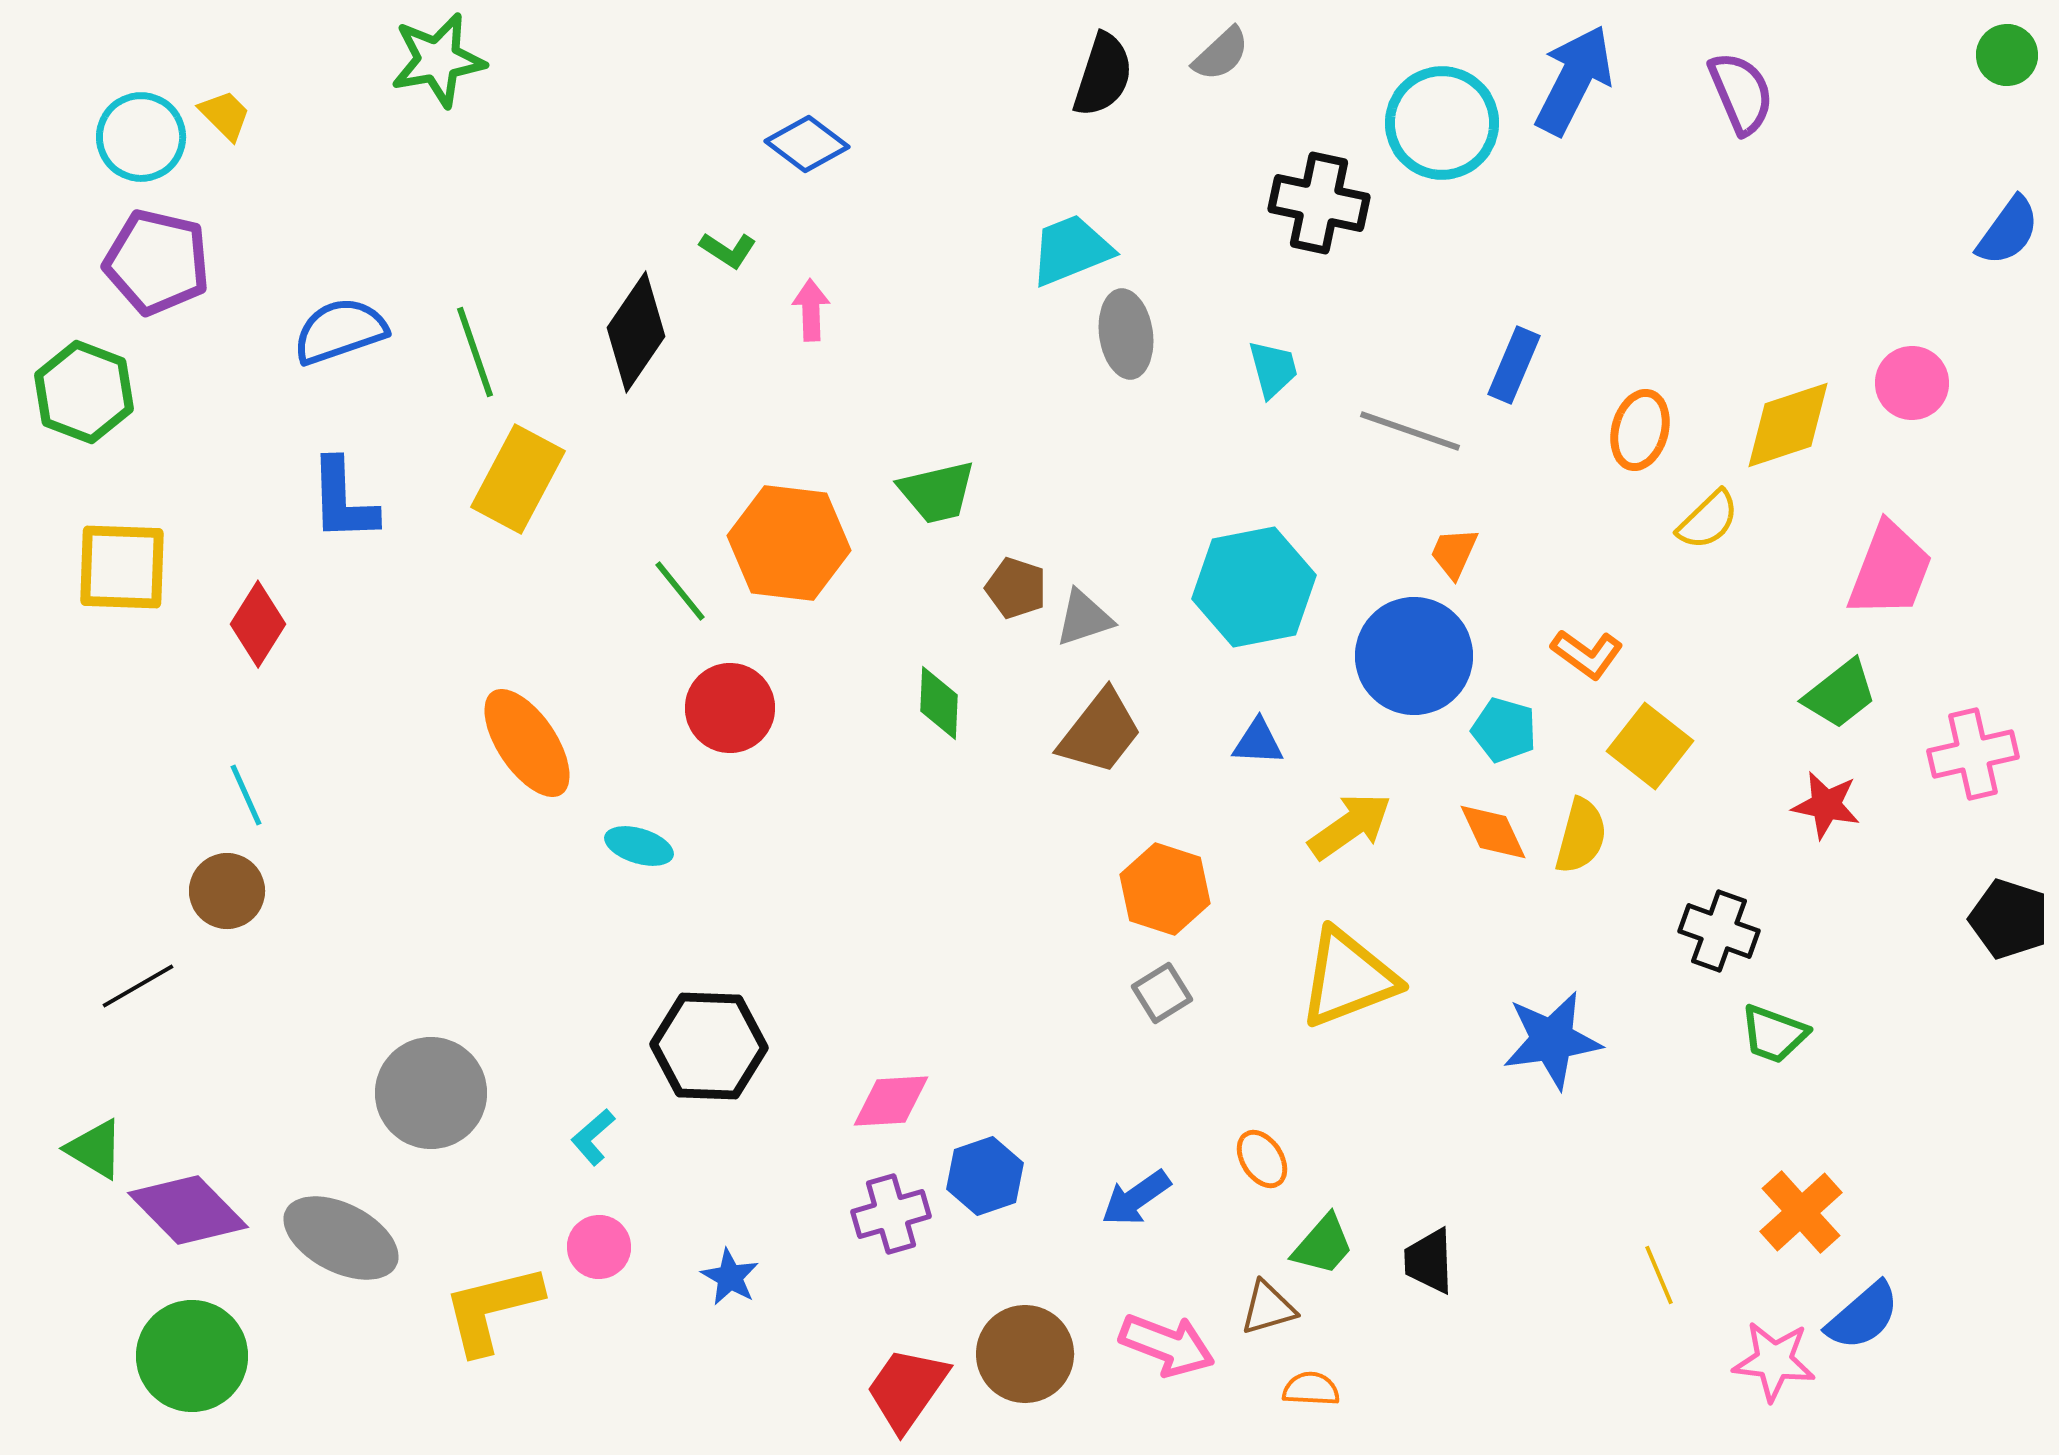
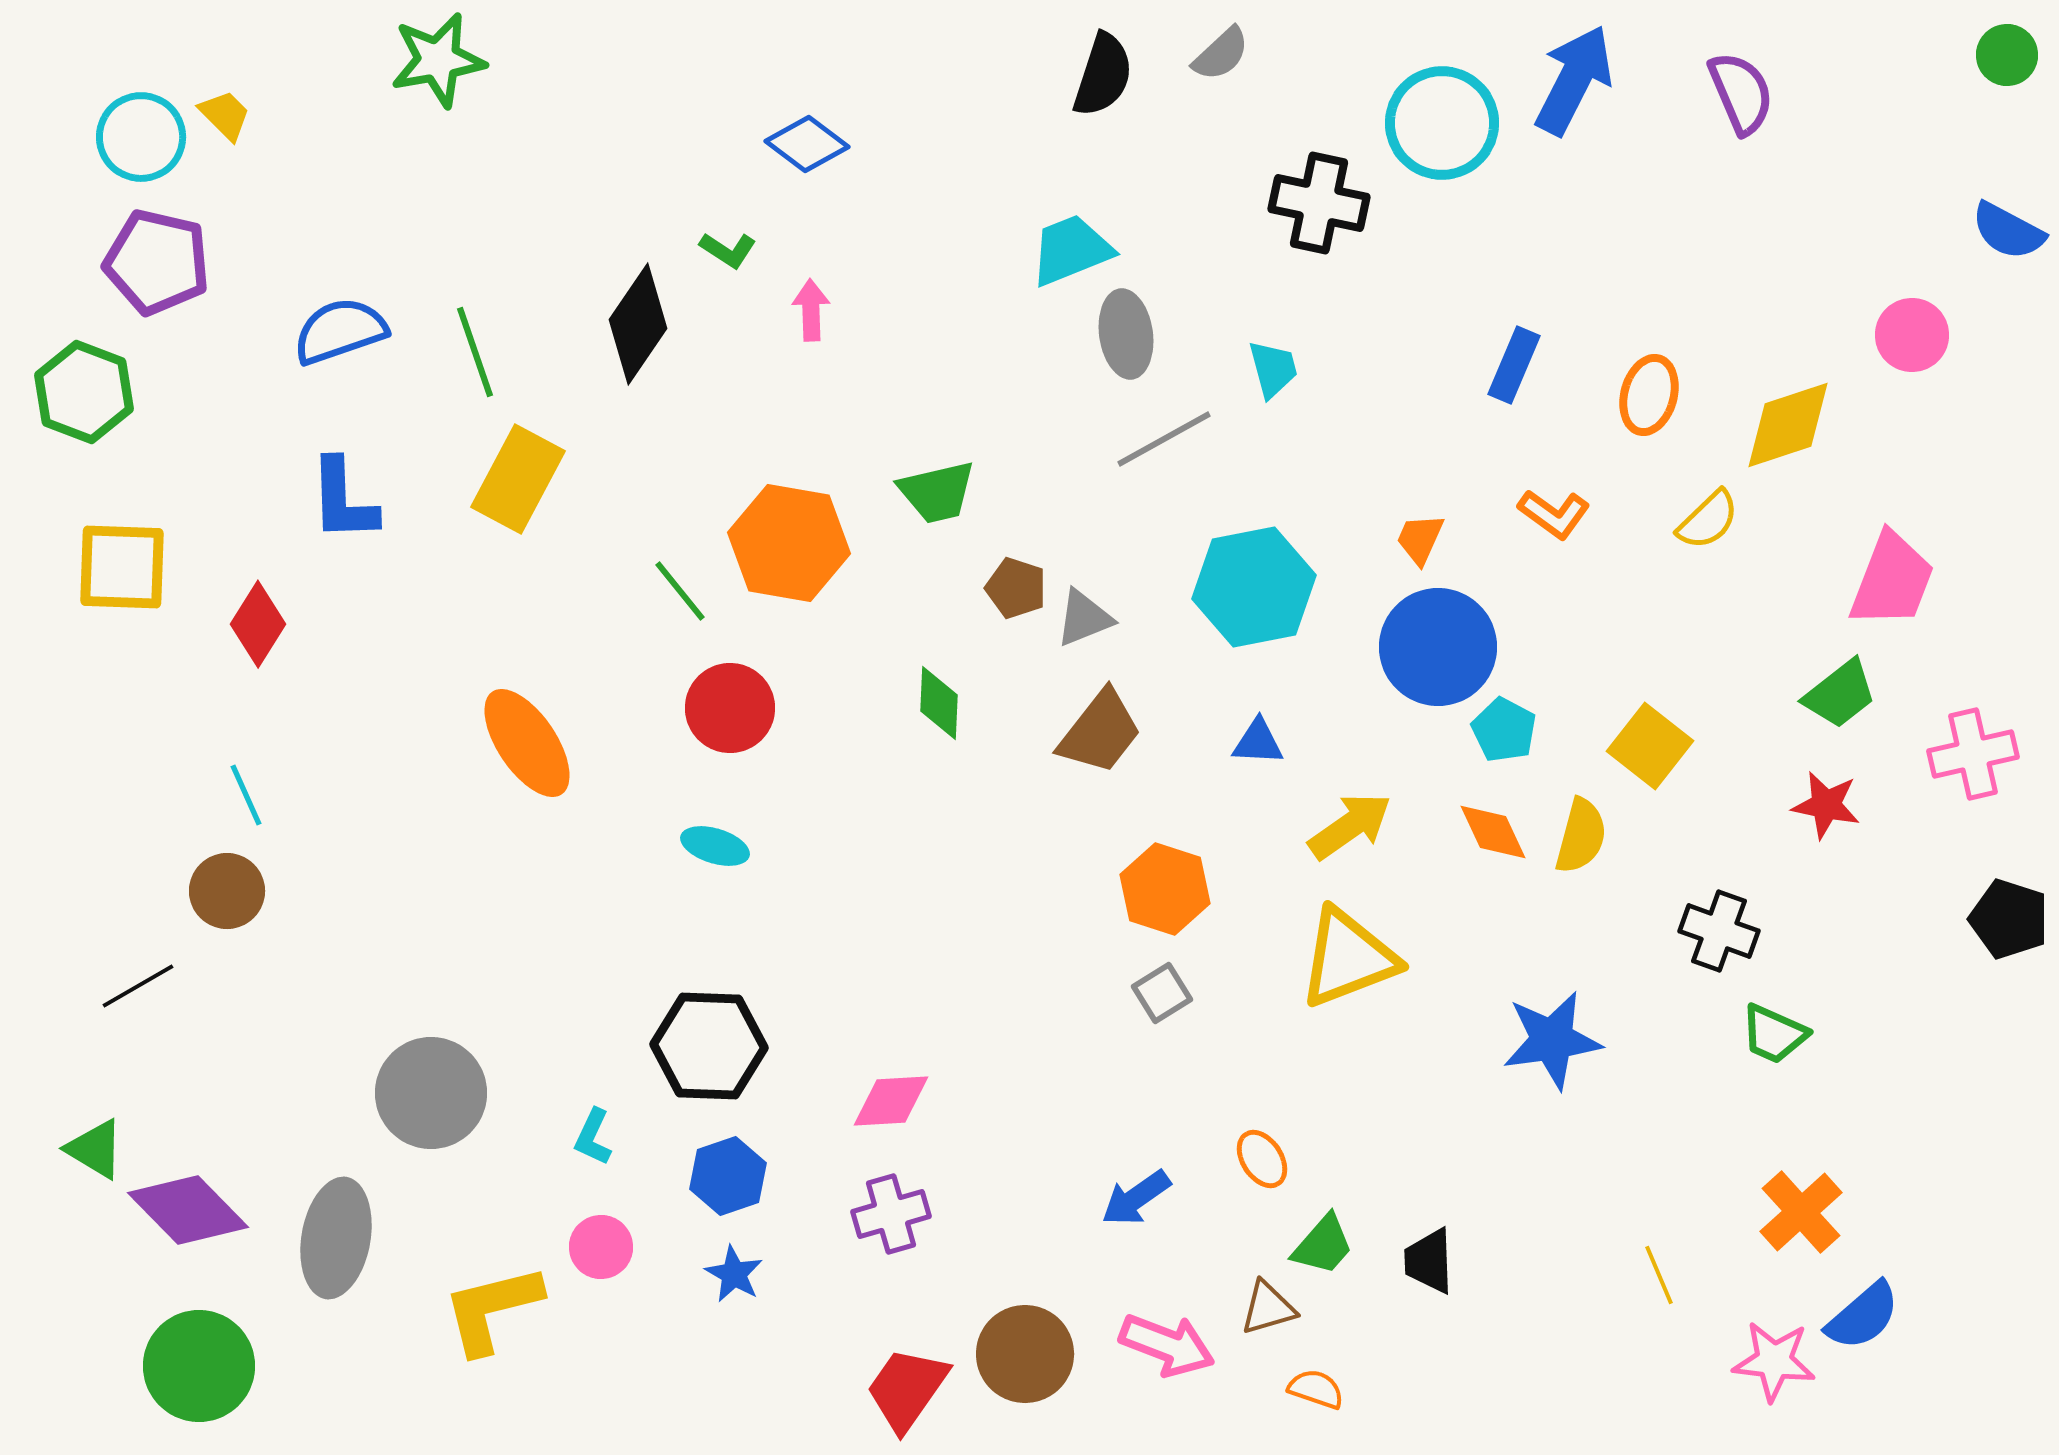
blue semicircle at (2008, 231): rotated 82 degrees clockwise
black diamond at (636, 332): moved 2 px right, 8 px up
pink circle at (1912, 383): moved 48 px up
orange ellipse at (1640, 430): moved 9 px right, 35 px up
gray line at (1410, 431): moved 246 px left, 8 px down; rotated 48 degrees counterclockwise
orange hexagon at (789, 543): rotated 3 degrees clockwise
orange trapezoid at (1454, 553): moved 34 px left, 14 px up
pink trapezoid at (1890, 570): moved 2 px right, 10 px down
gray triangle at (1084, 618): rotated 4 degrees counterclockwise
orange L-shape at (1587, 654): moved 33 px left, 140 px up
blue circle at (1414, 656): moved 24 px right, 9 px up
cyan pentagon at (1504, 730): rotated 12 degrees clockwise
cyan ellipse at (639, 846): moved 76 px right
yellow triangle at (1348, 978): moved 20 px up
green trapezoid at (1774, 1034): rotated 4 degrees clockwise
cyan L-shape at (593, 1137): rotated 24 degrees counterclockwise
blue hexagon at (985, 1176): moved 257 px left
gray ellipse at (341, 1238): moved 5 px left; rotated 73 degrees clockwise
pink circle at (599, 1247): moved 2 px right
blue star at (730, 1277): moved 4 px right, 3 px up
green circle at (192, 1356): moved 7 px right, 10 px down
orange semicircle at (1311, 1389): moved 5 px right; rotated 16 degrees clockwise
